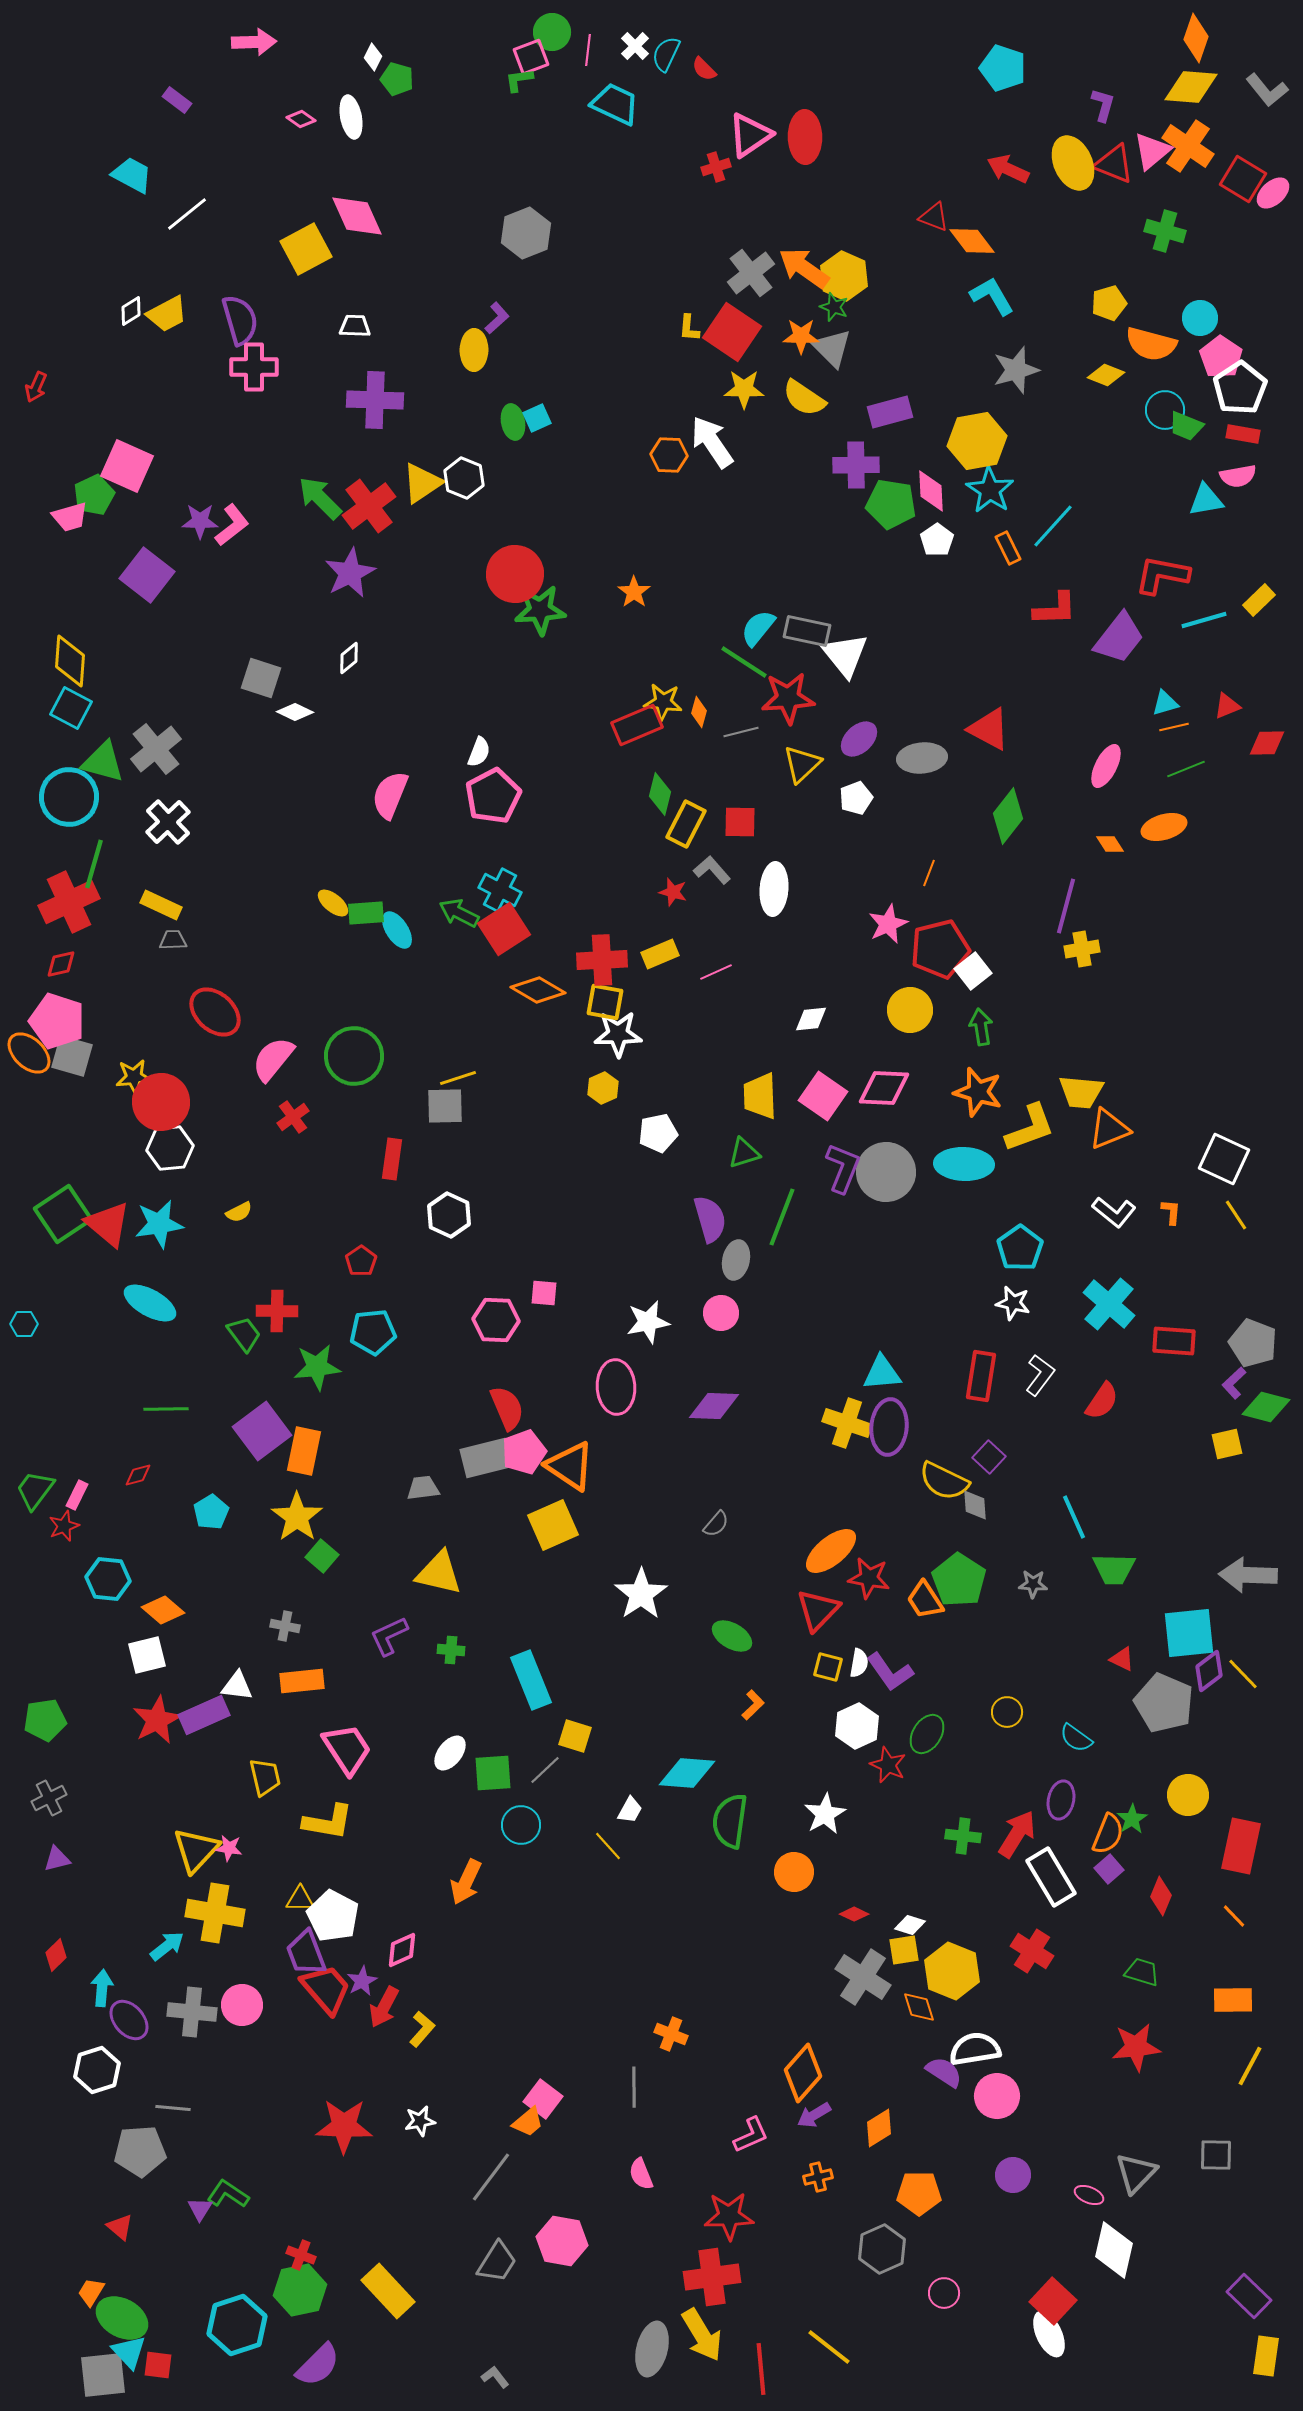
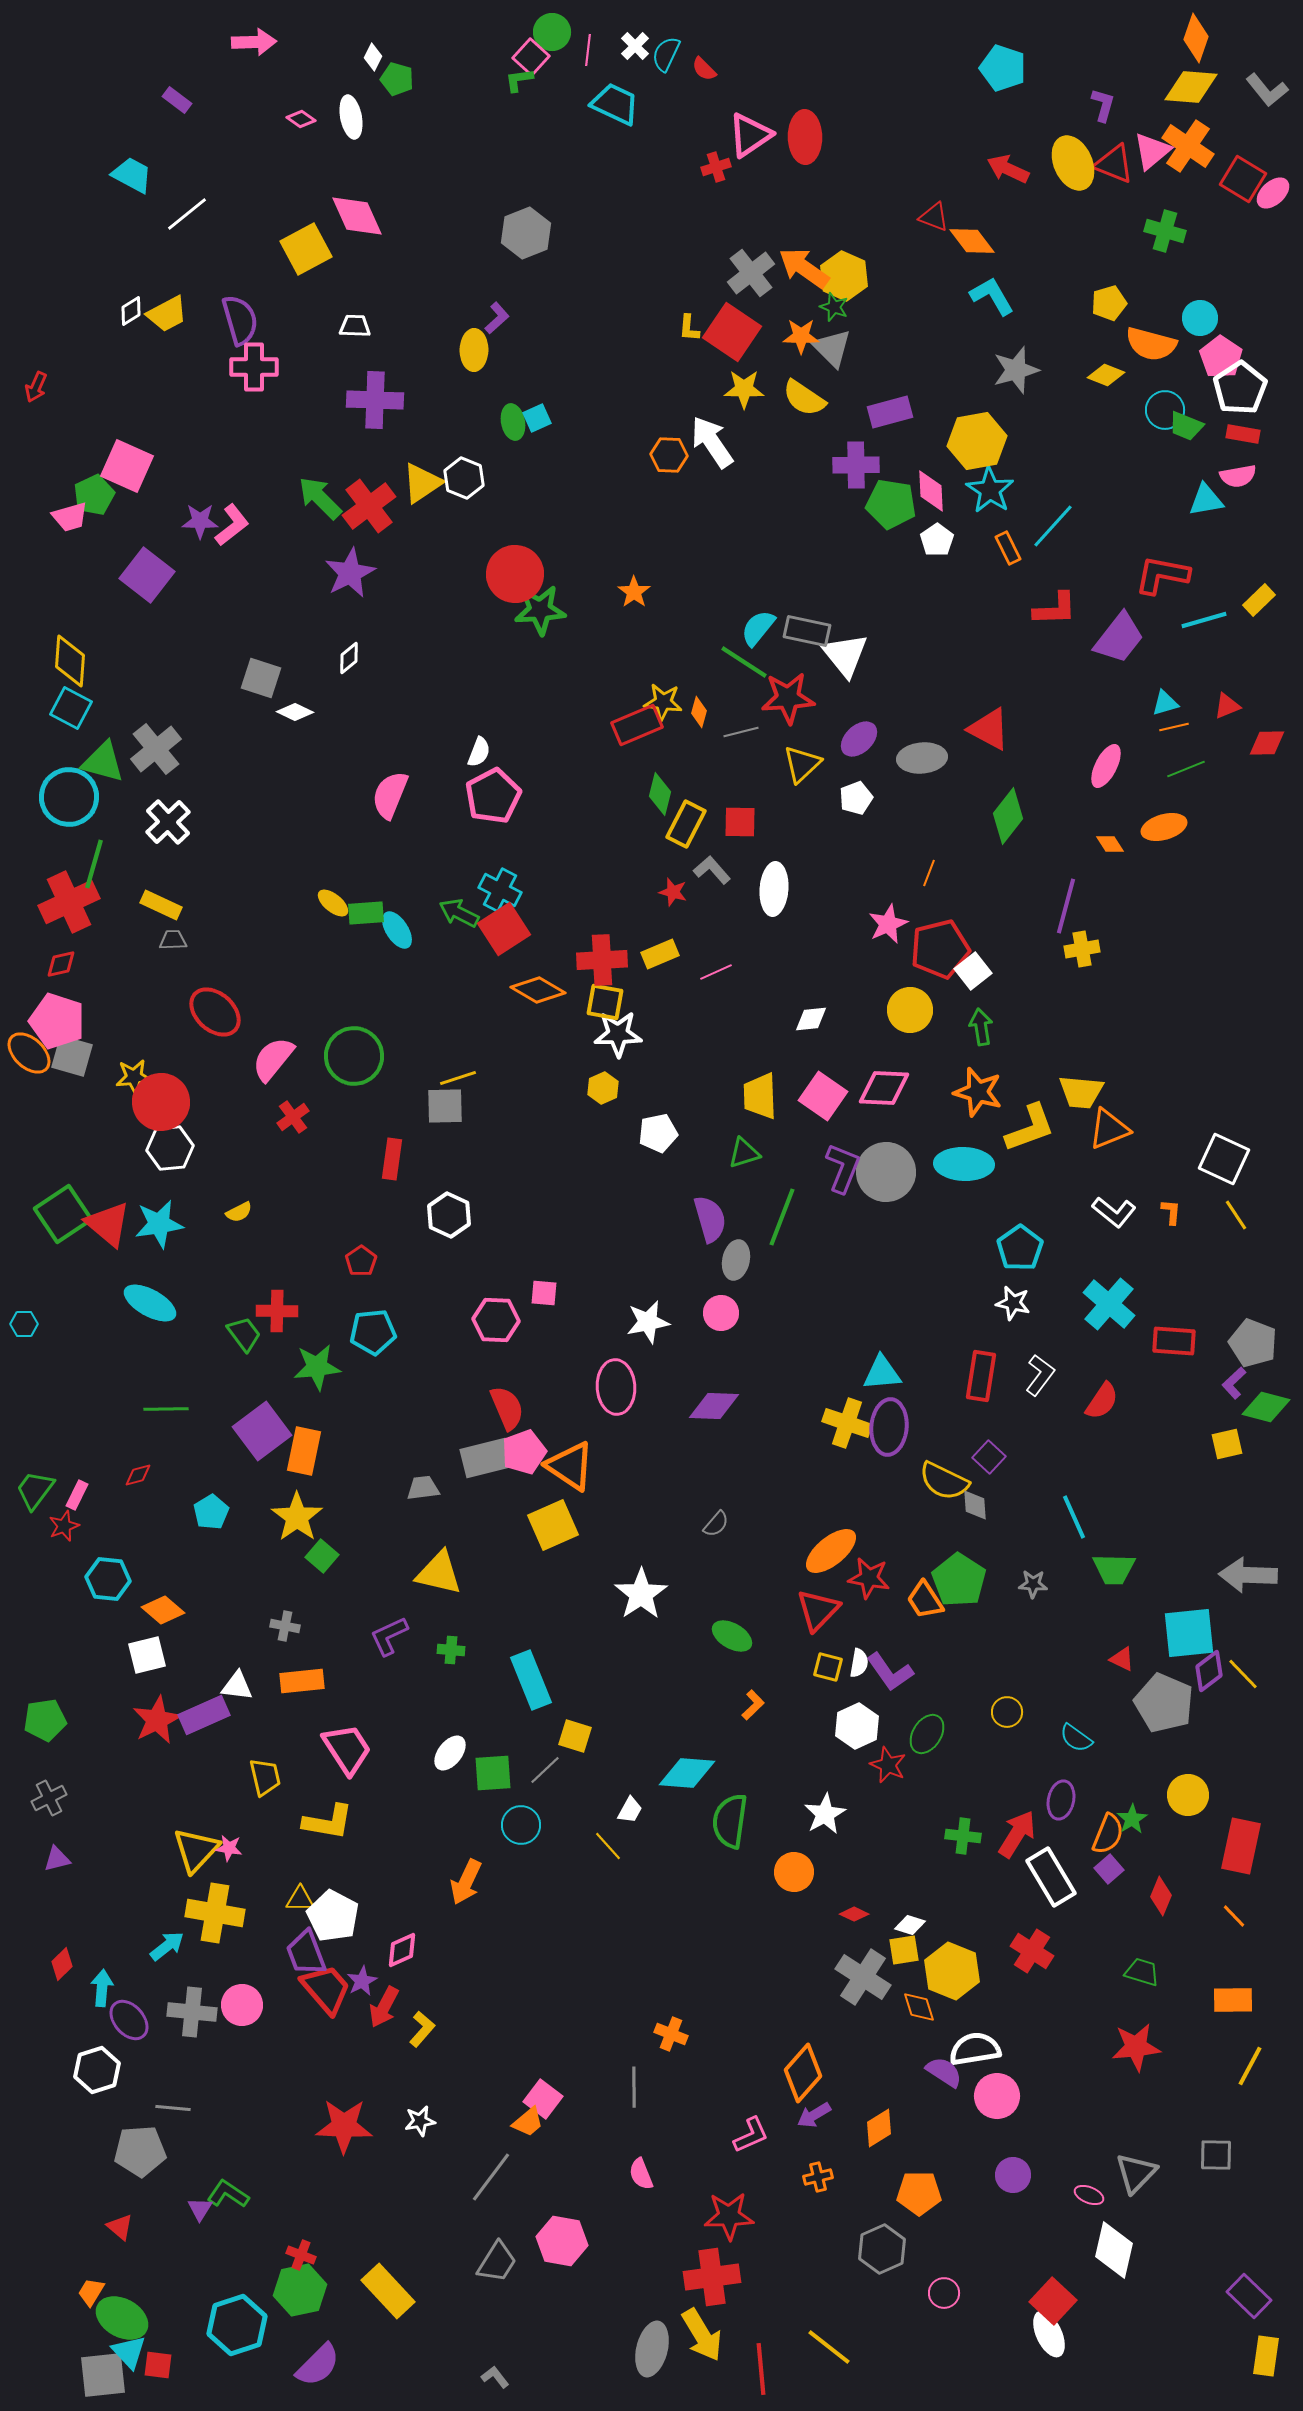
pink square at (531, 57): rotated 27 degrees counterclockwise
red diamond at (56, 1955): moved 6 px right, 9 px down
